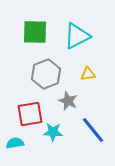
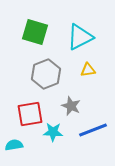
green square: rotated 16 degrees clockwise
cyan triangle: moved 3 px right, 1 px down
yellow triangle: moved 4 px up
gray star: moved 3 px right, 5 px down
blue line: rotated 72 degrees counterclockwise
cyan semicircle: moved 1 px left, 2 px down
